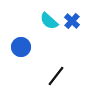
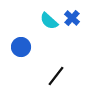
blue cross: moved 3 px up
